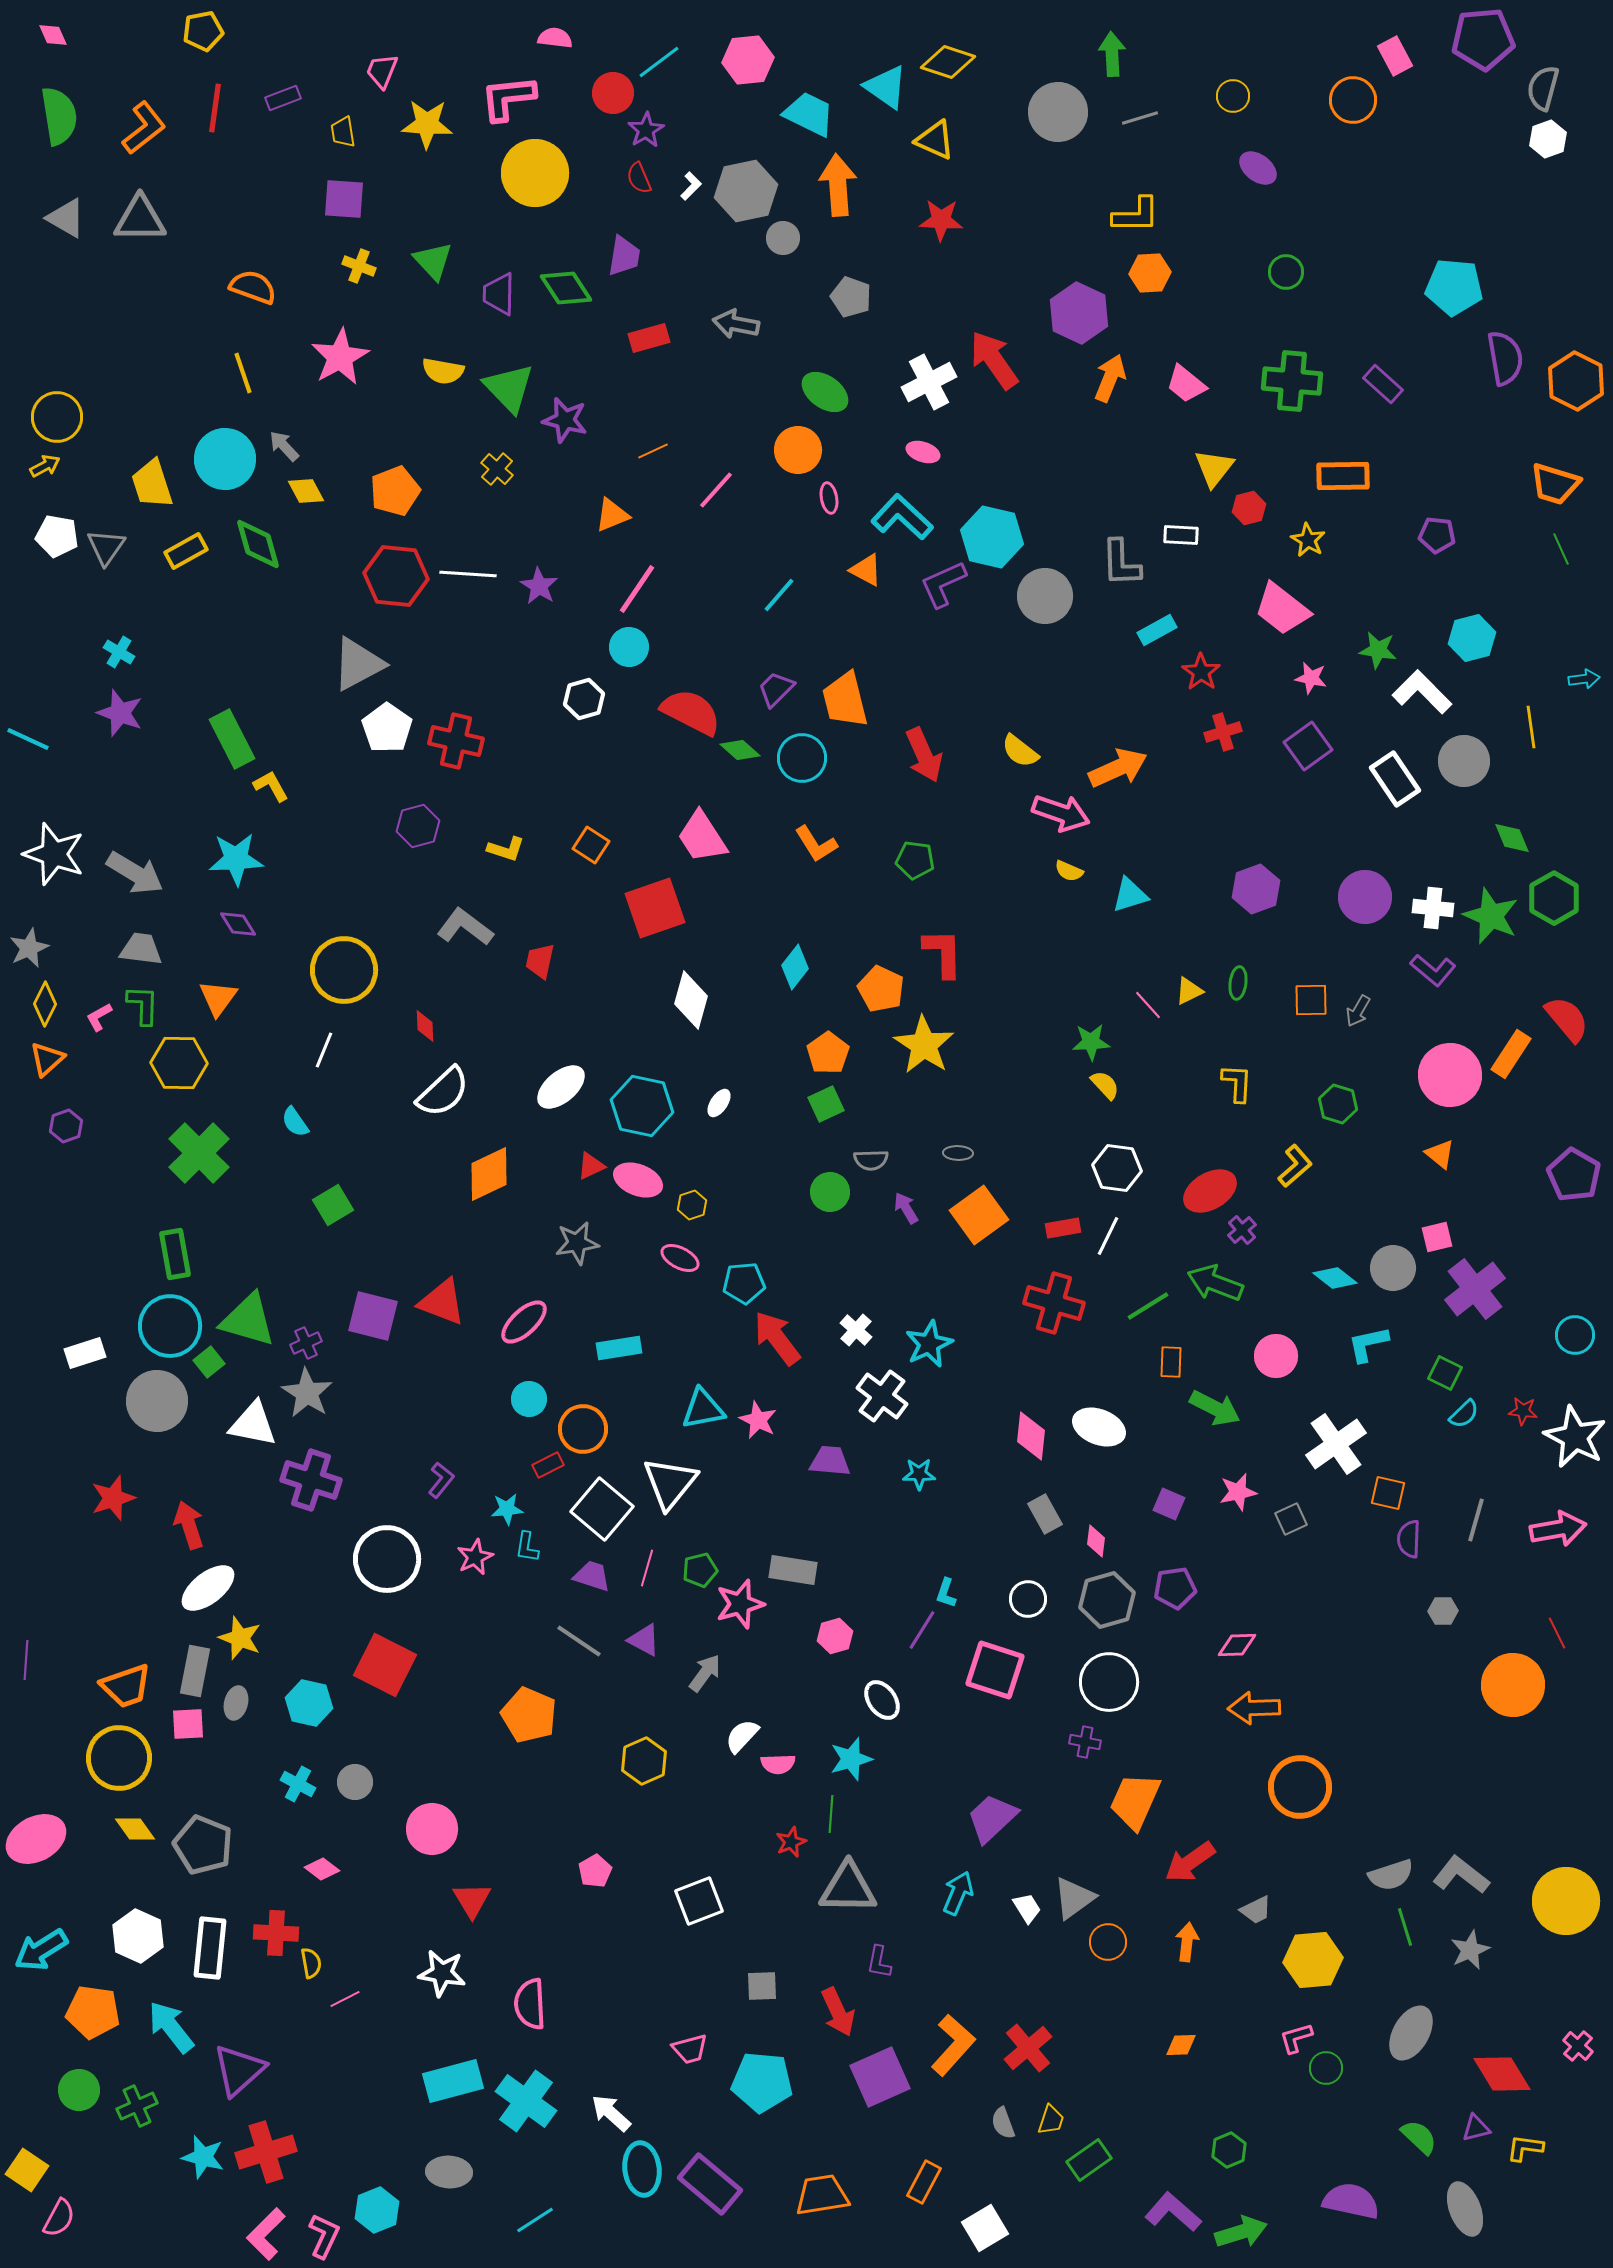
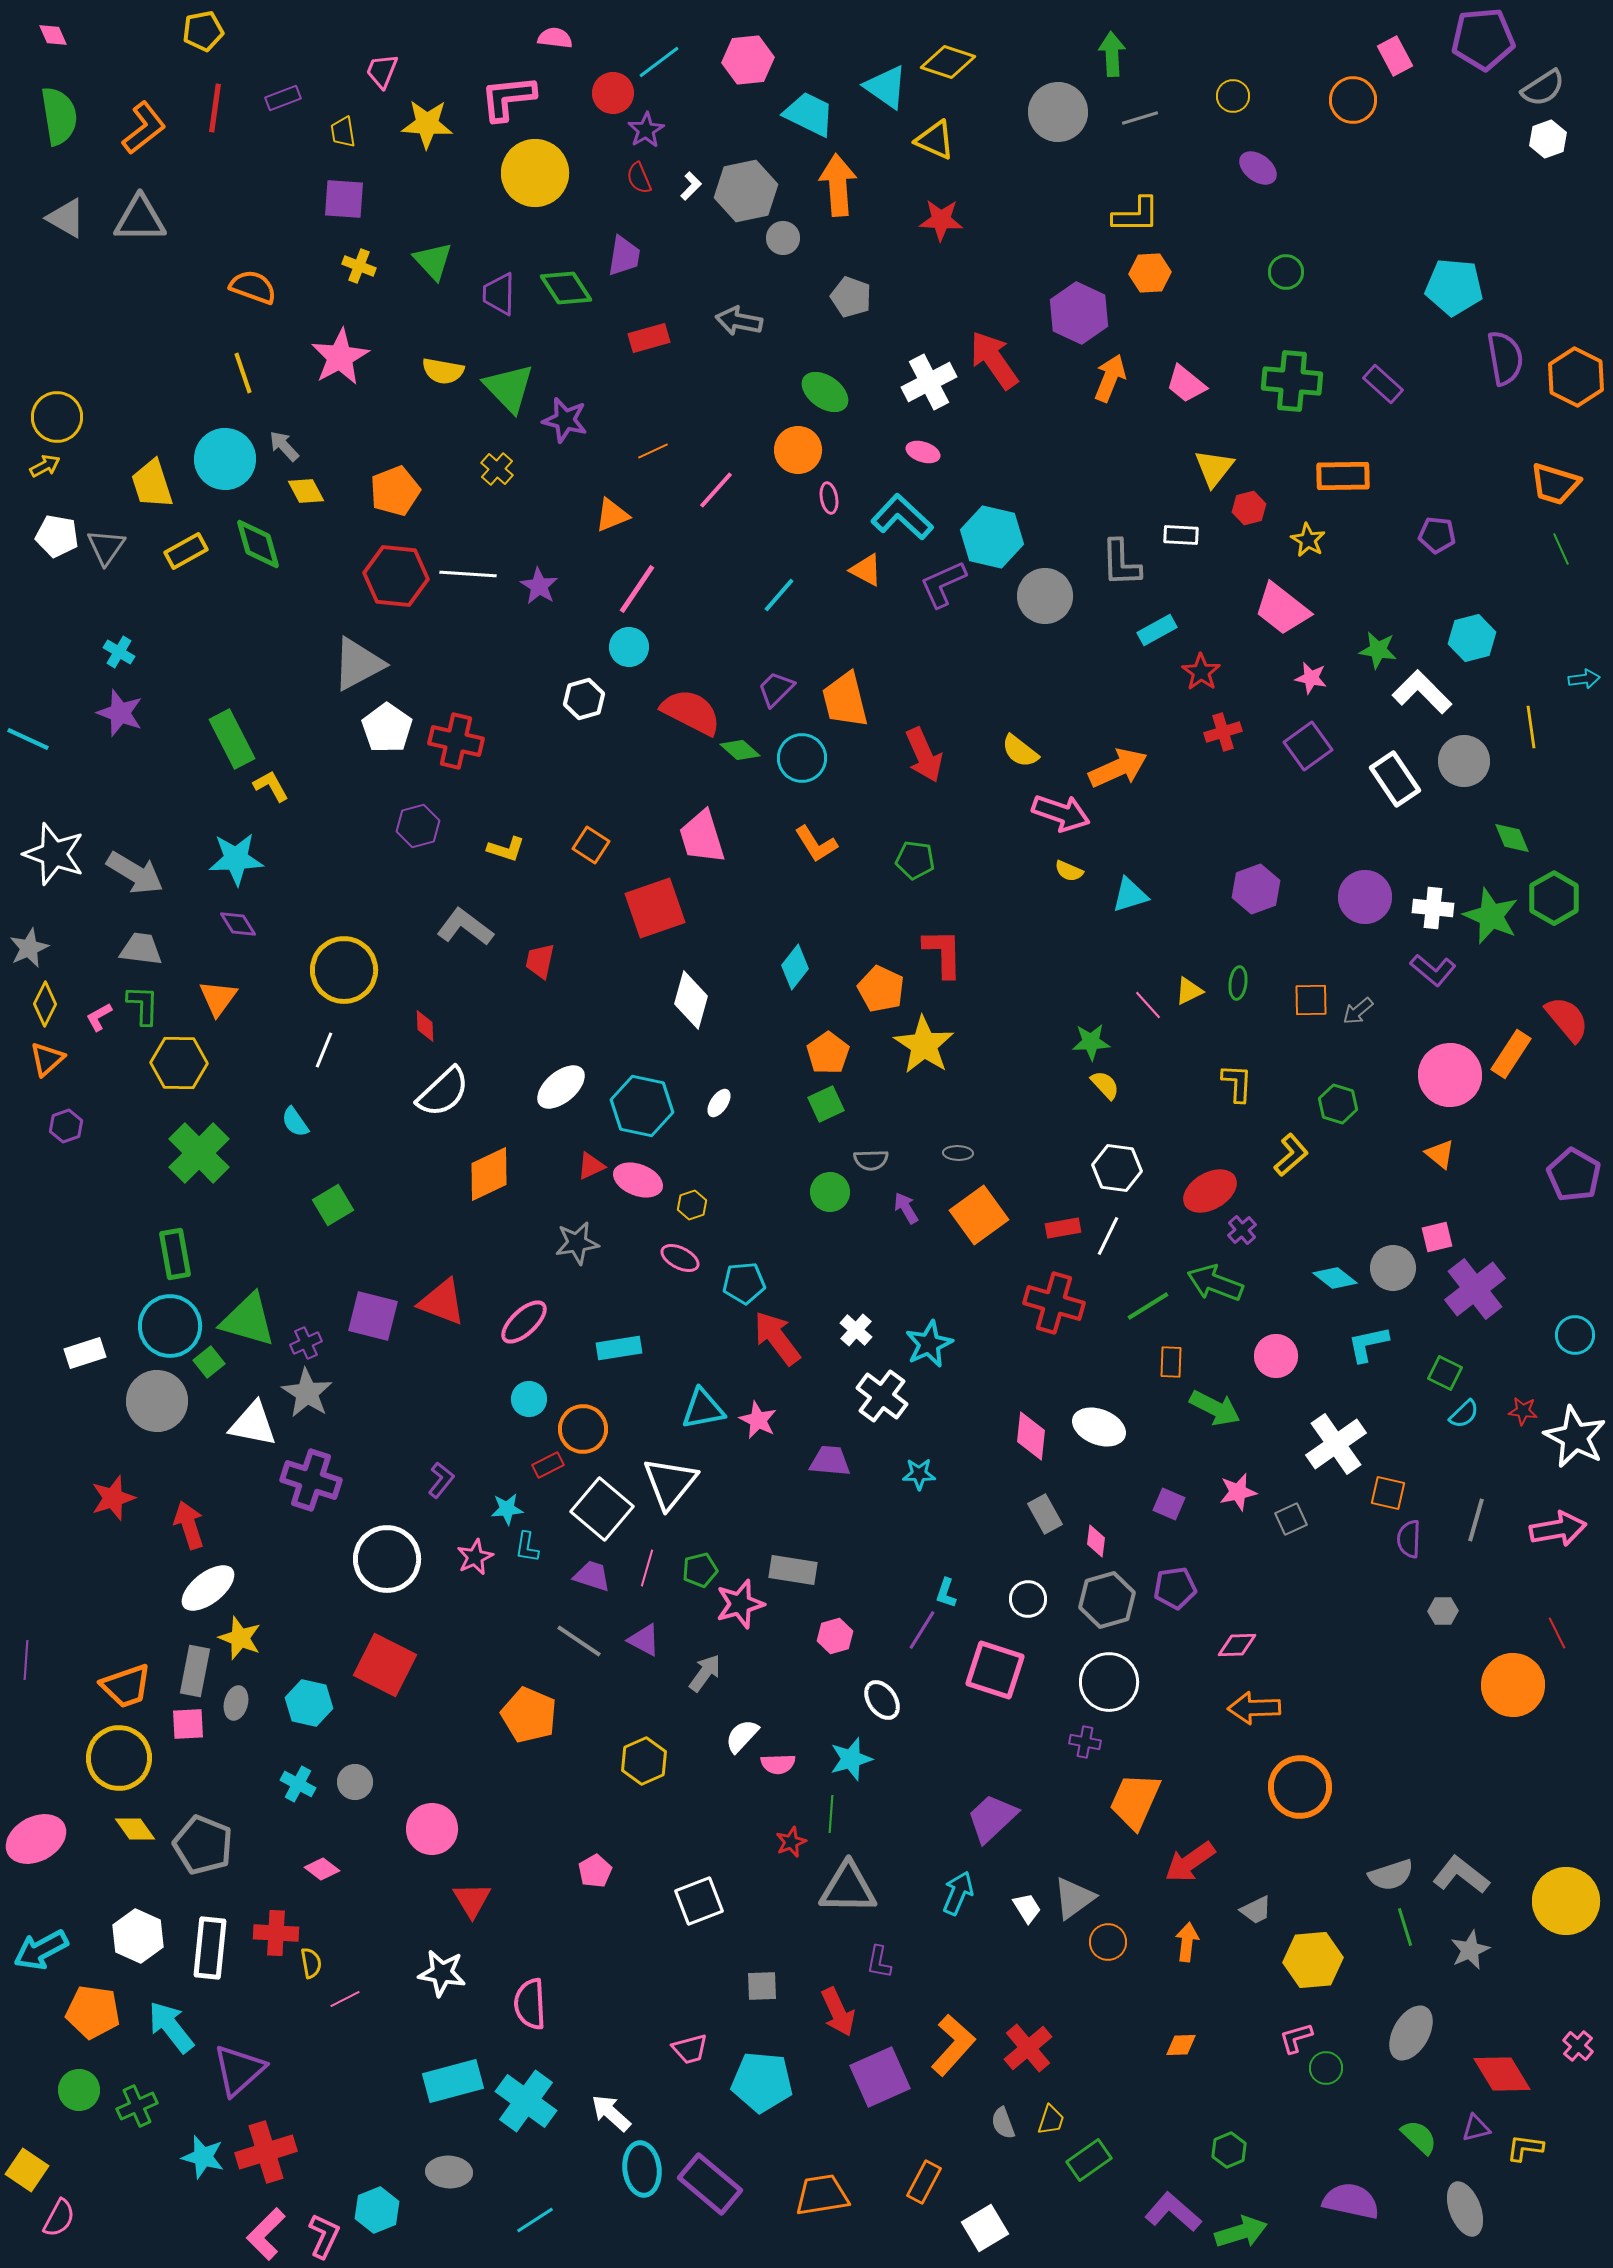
gray semicircle at (1543, 88): rotated 138 degrees counterclockwise
gray arrow at (736, 324): moved 3 px right, 3 px up
orange hexagon at (1576, 381): moved 4 px up
pink trapezoid at (702, 837): rotated 16 degrees clockwise
gray arrow at (1358, 1011): rotated 20 degrees clockwise
yellow L-shape at (1295, 1166): moved 4 px left, 11 px up
cyan arrow at (41, 1950): rotated 4 degrees clockwise
